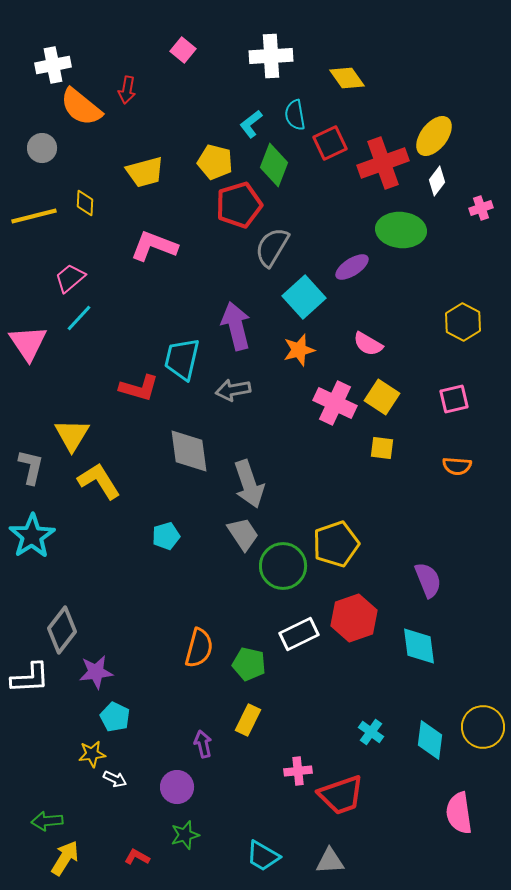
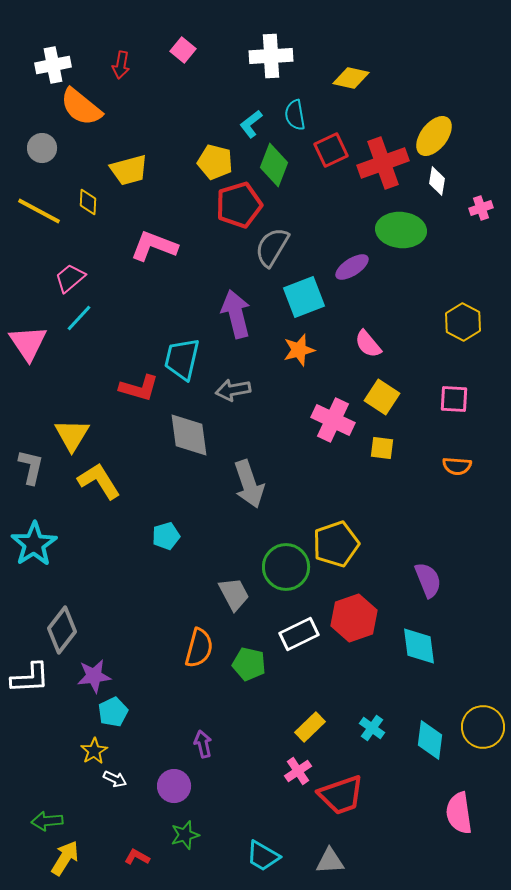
yellow diamond at (347, 78): moved 4 px right; rotated 42 degrees counterclockwise
red arrow at (127, 90): moved 6 px left, 25 px up
red square at (330, 143): moved 1 px right, 7 px down
yellow trapezoid at (145, 172): moved 16 px left, 2 px up
white diamond at (437, 181): rotated 28 degrees counterclockwise
yellow diamond at (85, 203): moved 3 px right, 1 px up
yellow line at (34, 216): moved 5 px right, 5 px up; rotated 42 degrees clockwise
cyan square at (304, 297): rotated 21 degrees clockwise
purple arrow at (236, 326): moved 12 px up
pink semicircle at (368, 344): rotated 20 degrees clockwise
pink square at (454, 399): rotated 16 degrees clockwise
pink cross at (335, 403): moved 2 px left, 17 px down
gray diamond at (189, 451): moved 16 px up
gray trapezoid at (243, 534): moved 9 px left, 60 px down; rotated 6 degrees clockwise
cyan star at (32, 536): moved 2 px right, 8 px down
green circle at (283, 566): moved 3 px right, 1 px down
purple star at (96, 672): moved 2 px left, 4 px down
cyan pentagon at (115, 717): moved 2 px left, 5 px up; rotated 20 degrees clockwise
yellow rectangle at (248, 720): moved 62 px right, 7 px down; rotated 20 degrees clockwise
cyan cross at (371, 732): moved 1 px right, 4 px up
yellow star at (92, 754): moved 2 px right, 3 px up; rotated 24 degrees counterclockwise
pink cross at (298, 771): rotated 28 degrees counterclockwise
purple circle at (177, 787): moved 3 px left, 1 px up
